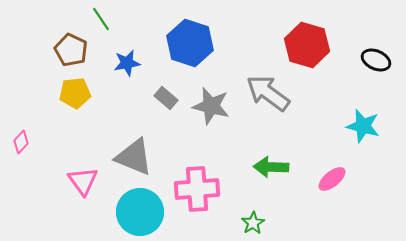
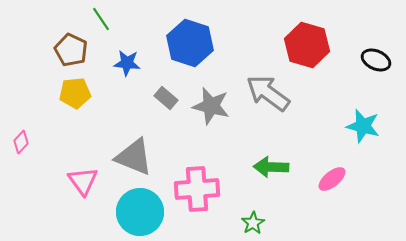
blue star: rotated 16 degrees clockwise
